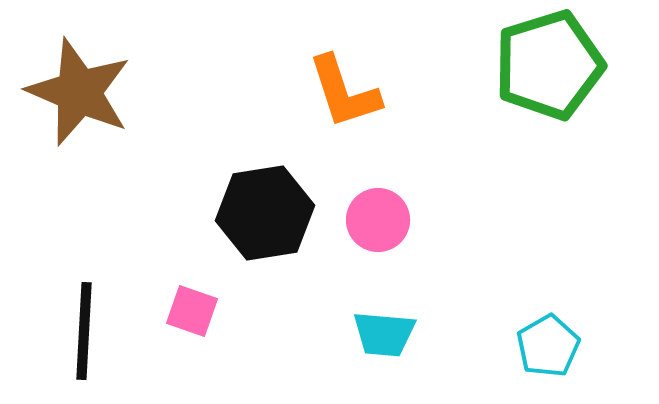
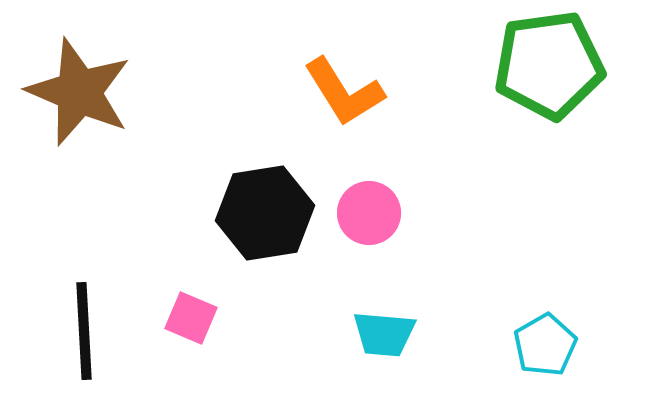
green pentagon: rotated 9 degrees clockwise
orange L-shape: rotated 14 degrees counterclockwise
pink circle: moved 9 px left, 7 px up
pink square: moved 1 px left, 7 px down; rotated 4 degrees clockwise
black line: rotated 6 degrees counterclockwise
cyan pentagon: moved 3 px left, 1 px up
